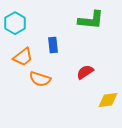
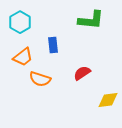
cyan hexagon: moved 5 px right, 1 px up
red semicircle: moved 3 px left, 1 px down
